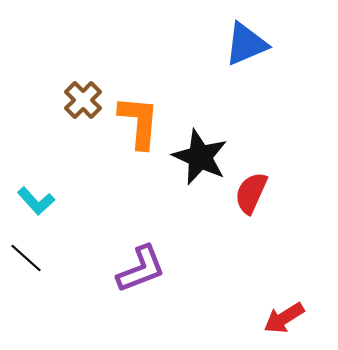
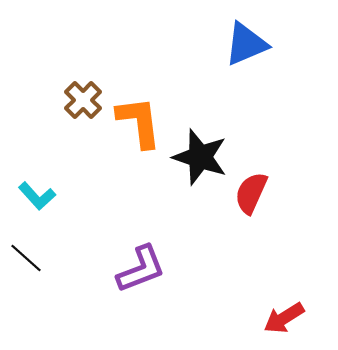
orange L-shape: rotated 12 degrees counterclockwise
black star: rotated 6 degrees counterclockwise
cyan L-shape: moved 1 px right, 5 px up
